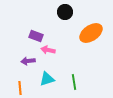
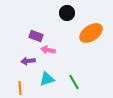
black circle: moved 2 px right, 1 px down
green line: rotated 21 degrees counterclockwise
